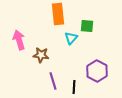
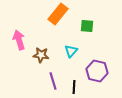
orange rectangle: rotated 45 degrees clockwise
cyan triangle: moved 13 px down
purple hexagon: rotated 15 degrees counterclockwise
